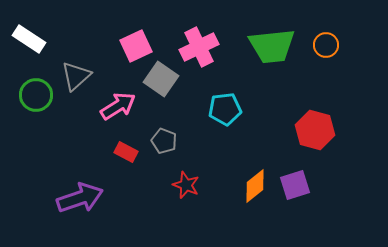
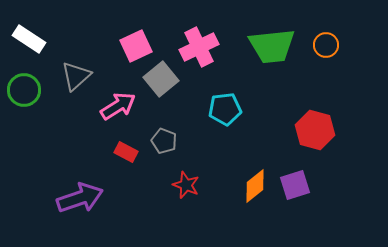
gray square: rotated 16 degrees clockwise
green circle: moved 12 px left, 5 px up
